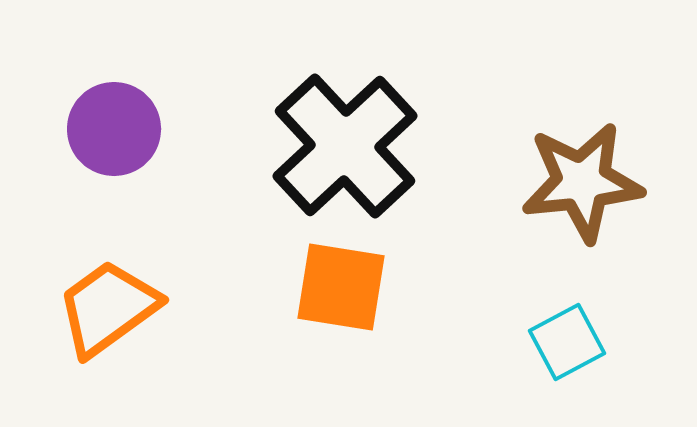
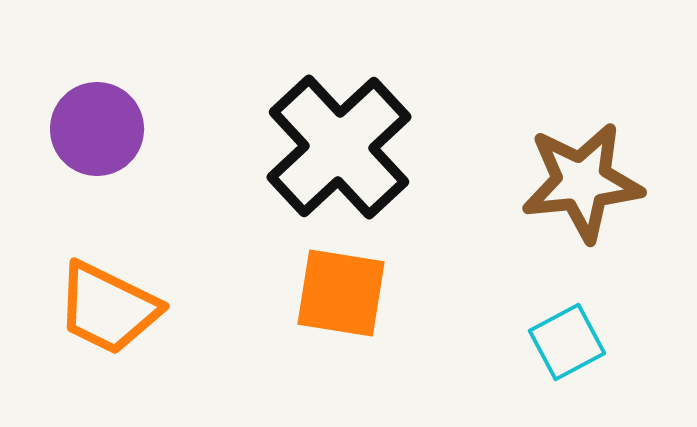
purple circle: moved 17 px left
black cross: moved 6 px left, 1 px down
orange square: moved 6 px down
orange trapezoid: rotated 118 degrees counterclockwise
